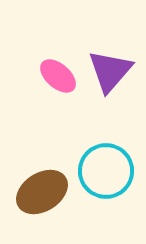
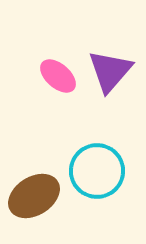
cyan circle: moved 9 px left
brown ellipse: moved 8 px left, 4 px down
